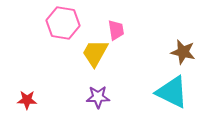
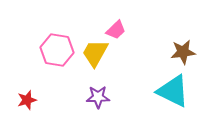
pink hexagon: moved 6 px left, 27 px down
pink trapezoid: rotated 55 degrees clockwise
brown star: rotated 20 degrees counterclockwise
cyan triangle: moved 1 px right, 1 px up
red star: rotated 18 degrees counterclockwise
